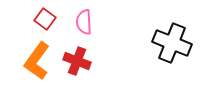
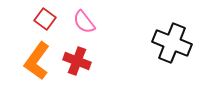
pink semicircle: rotated 35 degrees counterclockwise
